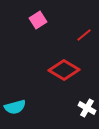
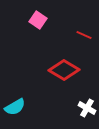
pink square: rotated 24 degrees counterclockwise
red line: rotated 63 degrees clockwise
cyan semicircle: rotated 15 degrees counterclockwise
